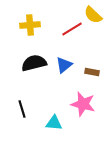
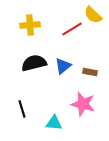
blue triangle: moved 1 px left, 1 px down
brown rectangle: moved 2 px left
